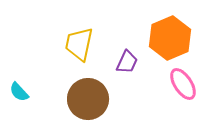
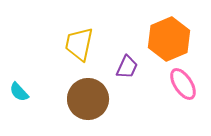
orange hexagon: moved 1 px left, 1 px down
purple trapezoid: moved 5 px down
